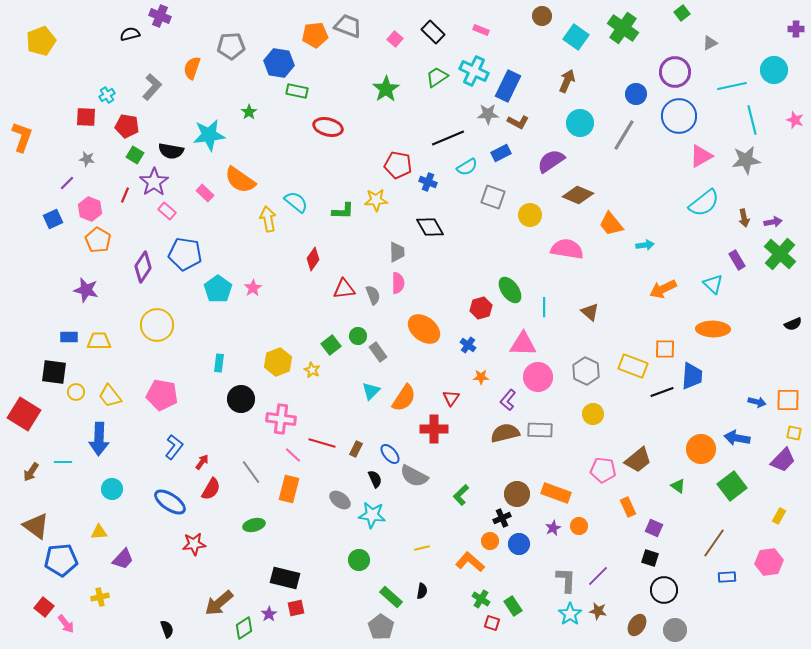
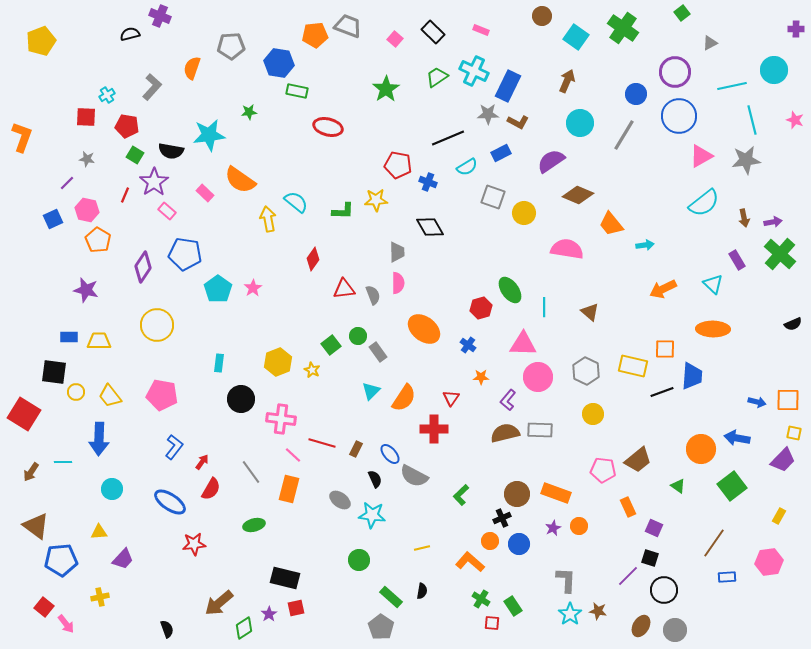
green star at (249, 112): rotated 28 degrees clockwise
pink hexagon at (90, 209): moved 3 px left, 1 px down; rotated 10 degrees counterclockwise
yellow circle at (530, 215): moved 6 px left, 2 px up
yellow rectangle at (633, 366): rotated 8 degrees counterclockwise
purple line at (598, 576): moved 30 px right
red square at (492, 623): rotated 14 degrees counterclockwise
brown ellipse at (637, 625): moved 4 px right, 1 px down
